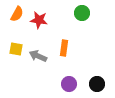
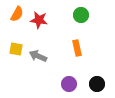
green circle: moved 1 px left, 2 px down
orange rectangle: moved 13 px right; rotated 21 degrees counterclockwise
